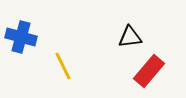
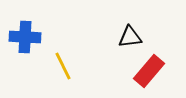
blue cross: moved 4 px right; rotated 12 degrees counterclockwise
